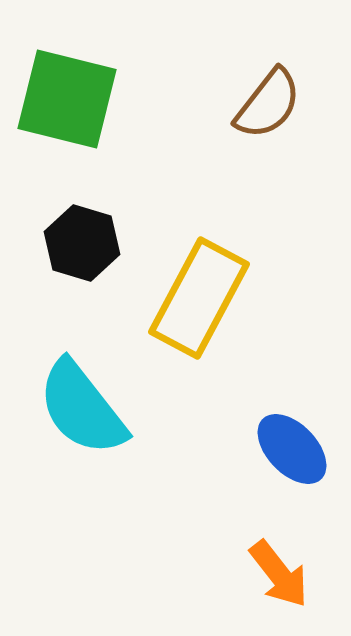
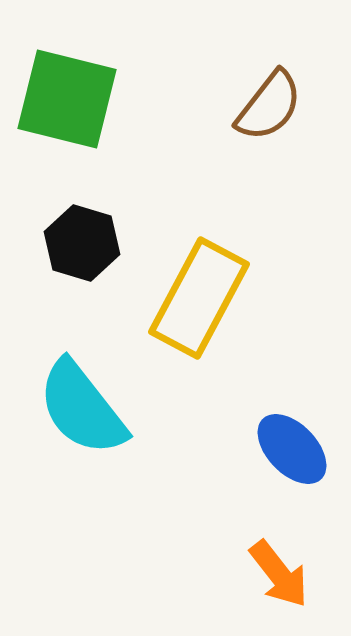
brown semicircle: moved 1 px right, 2 px down
